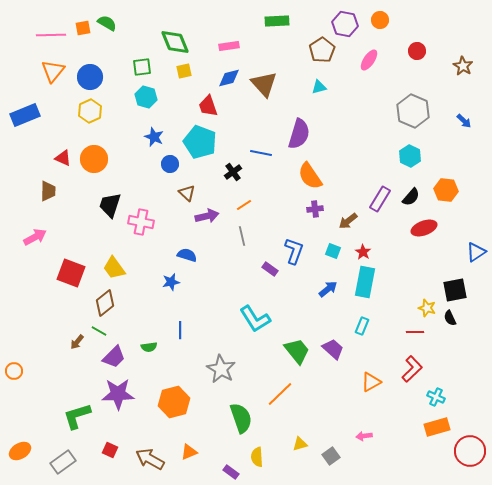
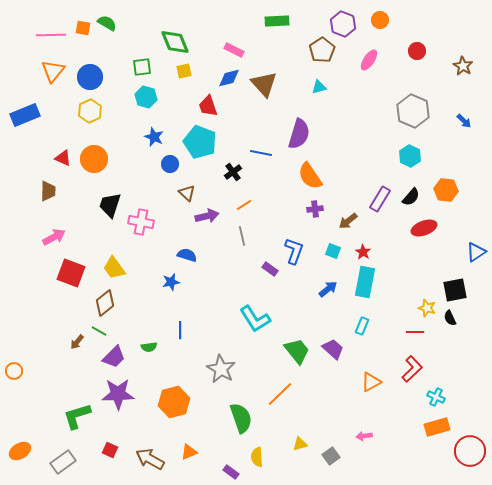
purple hexagon at (345, 24): moved 2 px left; rotated 10 degrees clockwise
orange square at (83, 28): rotated 21 degrees clockwise
pink rectangle at (229, 46): moved 5 px right, 4 px down; rotated 36 degrees clockwise
pink arrow at (35, 237): moved 19 px right
